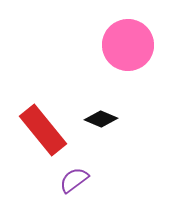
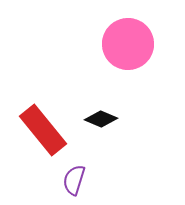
pink circle: moved 1 px up
purple semicircle: rotated 36 degrees counterclockwise
